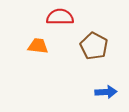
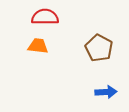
red semicircle: moved 15 px left
brown pentagon: moved 5 px right, 2 px down
